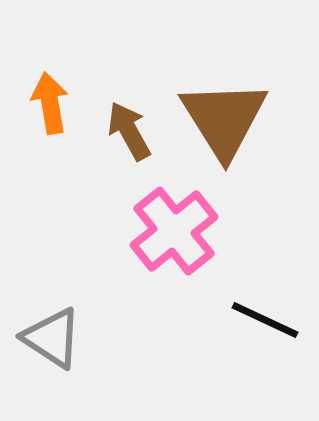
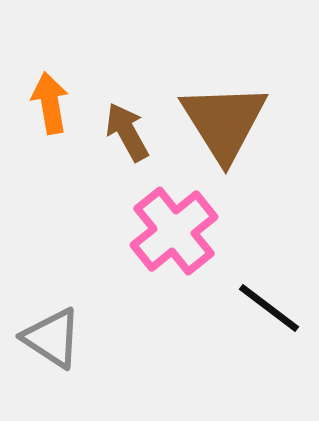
brown triangle: moved 3 px down
brown arrow: moved 2 px left, 1 px down
black line: moved 4 px right, 12 px up; rotated 12 degrees clockwise
